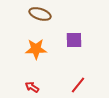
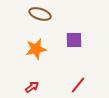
orange star: rotated 10 degrees counterclockwise
red arrow: rotated 112 degrees clockwise
